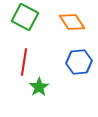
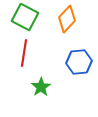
orange diamond: moved 5 px left, 3 px up; rotated 76 degrees clockwise
red line: moved 9 px up
green star: moved 2 px right
